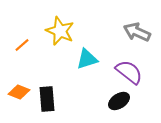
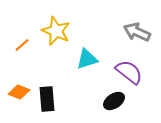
yellow star: moved 4 px left
black ellipse: moved 5 px left
